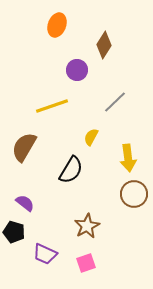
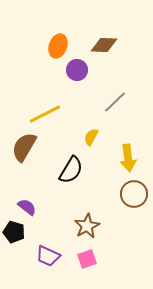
orange ellipse: moved 1 px right, 21 px down
brown diamond: rotated 60 degrees clockwise
yellow line: moved 7 px left, 8 px down; rotated 8 degrees counterclockwise
purple semicircle: moved 2 px right, 4 px down
purple trapezoid: moved 3 px right, 2 px down
pink square: moved 1 px right, 4 px up
